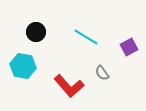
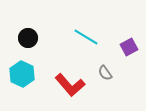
black circle: moved 8 px left, 6 px down
cyan hexagon: moved 1 px left, 8 px down; rotated 15 degrees clockwise
gray semicircle: moved 3 px right
red L-shape: moved 1 px right, 1 px up
